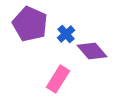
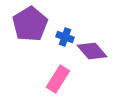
purple pentagon: rotated 16 degrees clockwise
blue cross: moved 1 px left, 3 px down; rotated 30 degrees counterclockwise
